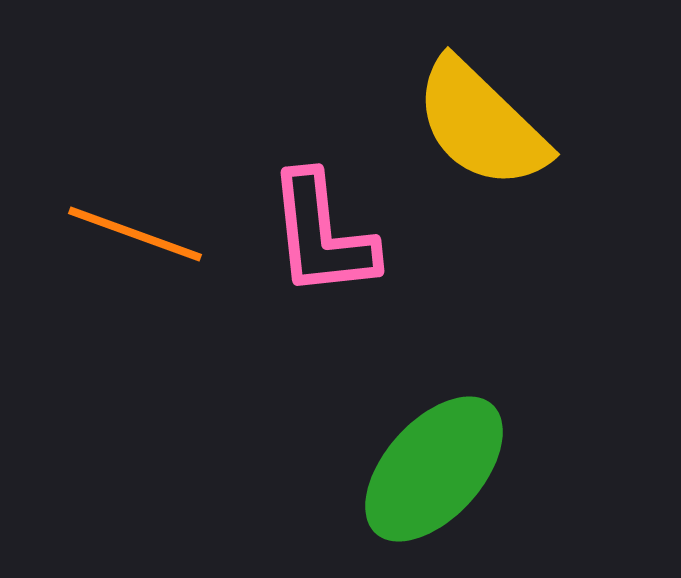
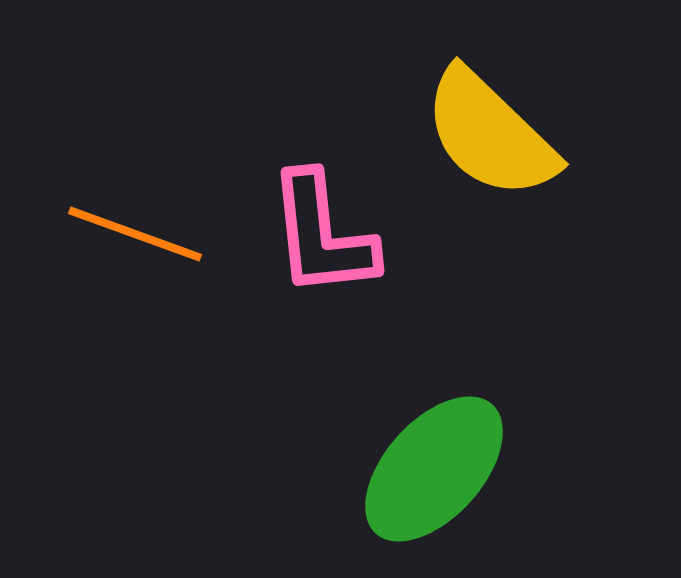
yellow semicircle: moved 9 px right, 10 px down
